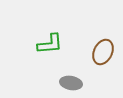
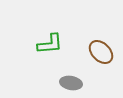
brown ellipse: moved 2 px left; rotated 70 degrees counterclockwise
